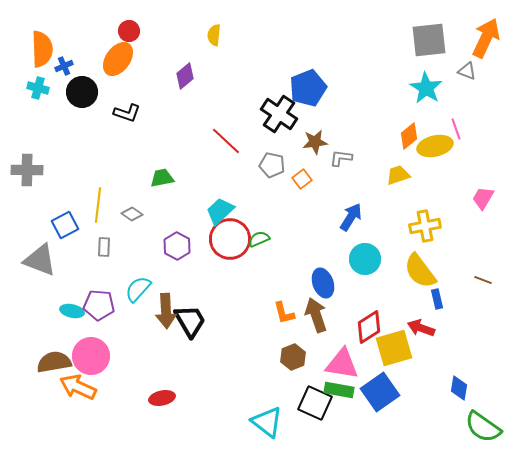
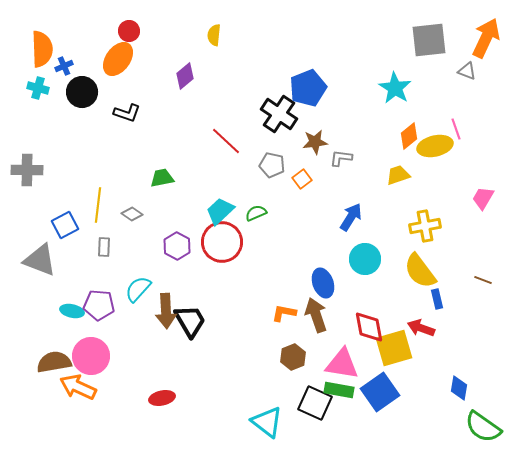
cyan star at (426, 88): moved 31 px left
red circle at (230, 239): moved 8 px left, 3 px down
green semicircle at (259, 239): moved 3 px left, 26 px up
orange L-shape at (284, 313): rotated 115 degrees clockwise
red diamond at (369, 327): rotated 68 degrees counterclockwise
